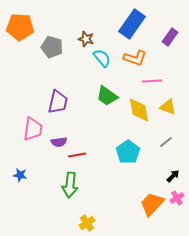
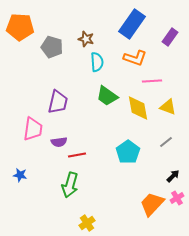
cyan semicircle: moved 5 px left, 4 px down; rotated 36 degrees clockwise
yellow diamond: moved 1 px left, 2 px up
green arrow: rotated 10 degrees clockwise
